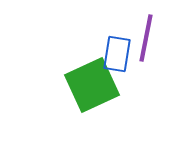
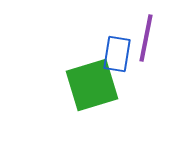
green square: rotated 8 degrees clockwise
